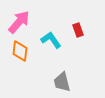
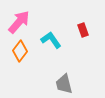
red rectangle: moved 5 px right
orange diamond: rotated 30 degrees clockwise
gray trapezoid: moved 2 px right, 2 px down
